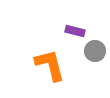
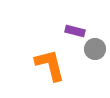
gray circle: moved 2 px up
